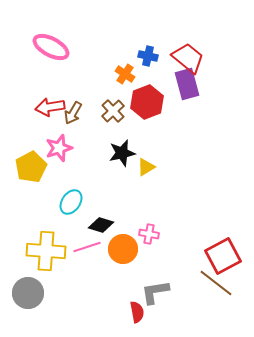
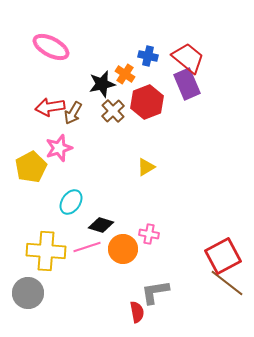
purple rectangle: rotated 8 degrees counterclockwise
black star: moved 20 px left, 69 px up
brown line: moved 11 px right
